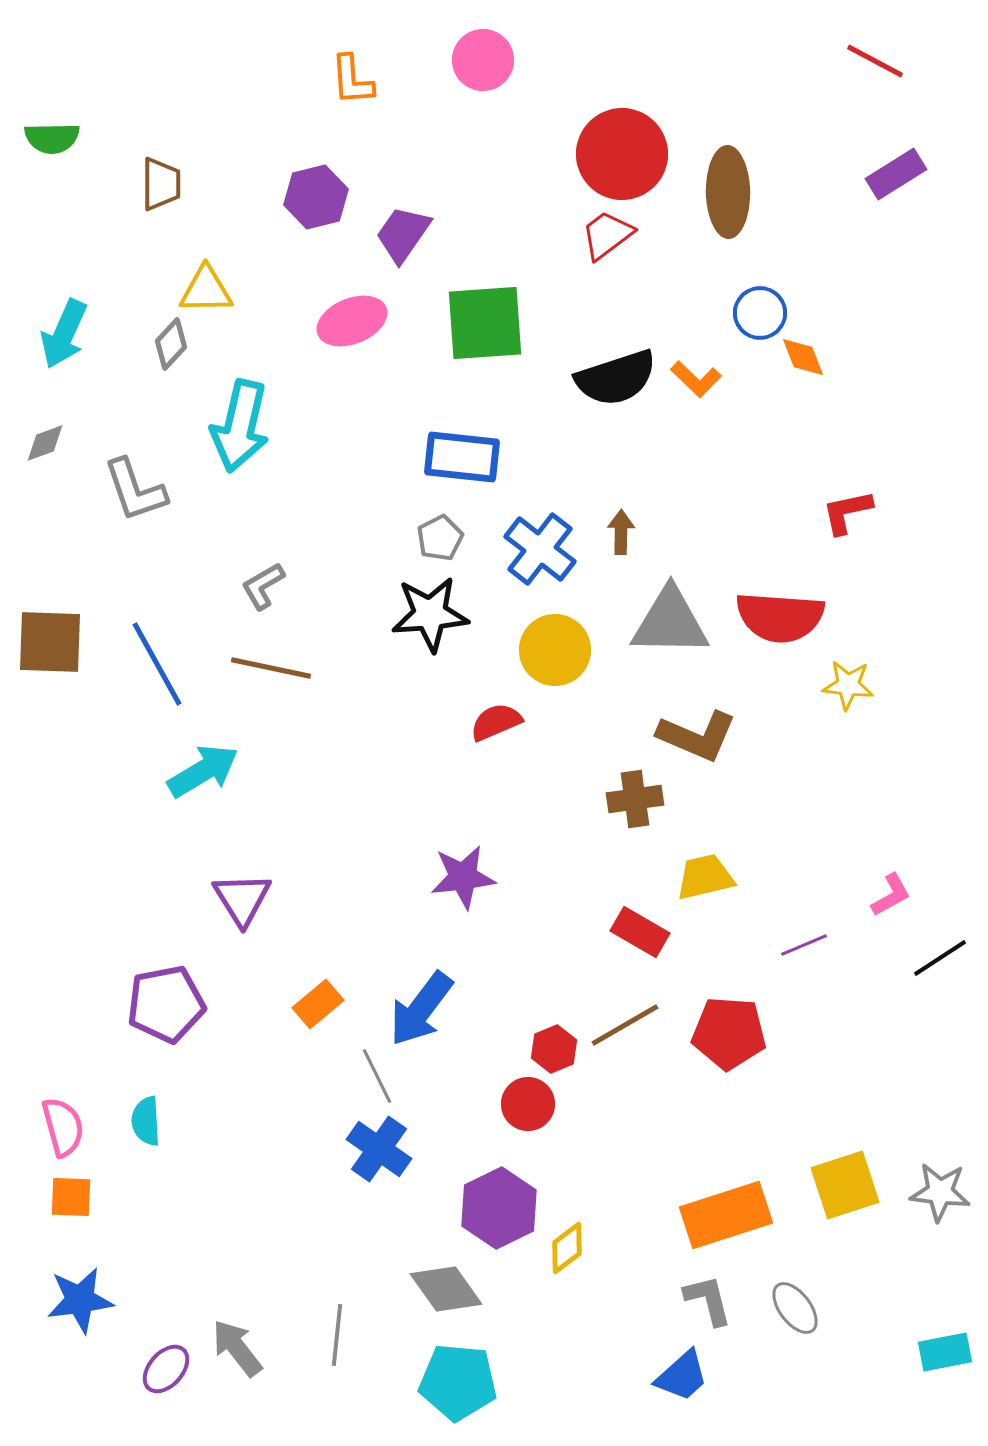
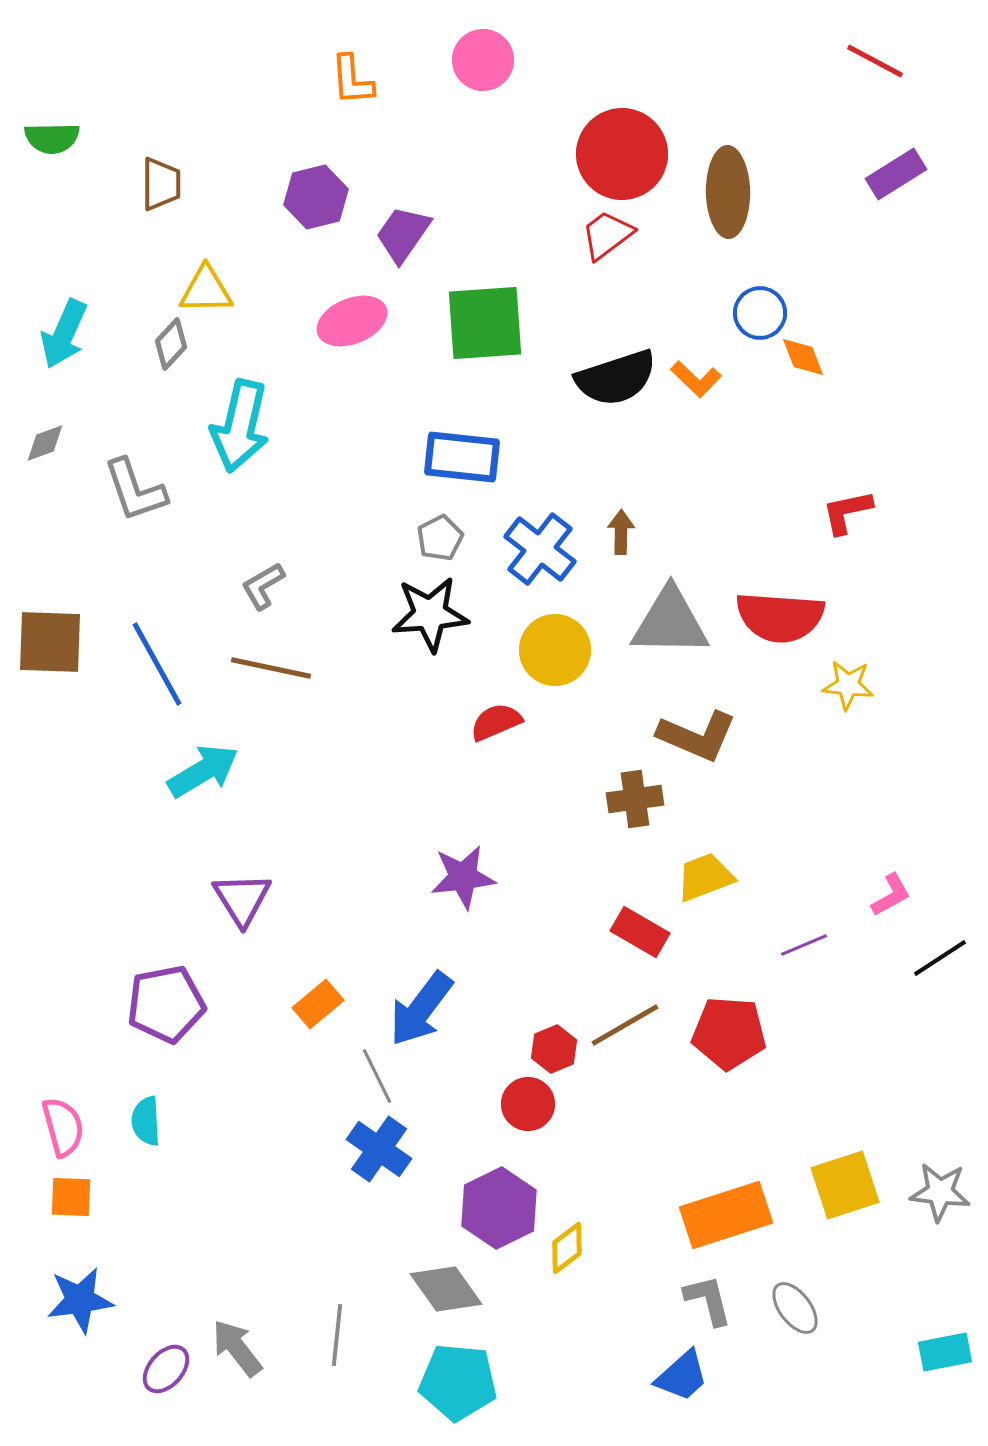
yellow trapezoid at (705, 877): rotated 8 degrees counterclockwise
